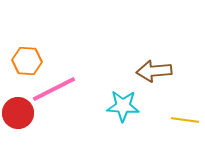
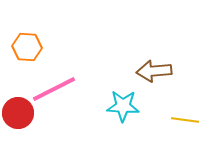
orange hexagon: moved 14 px up
